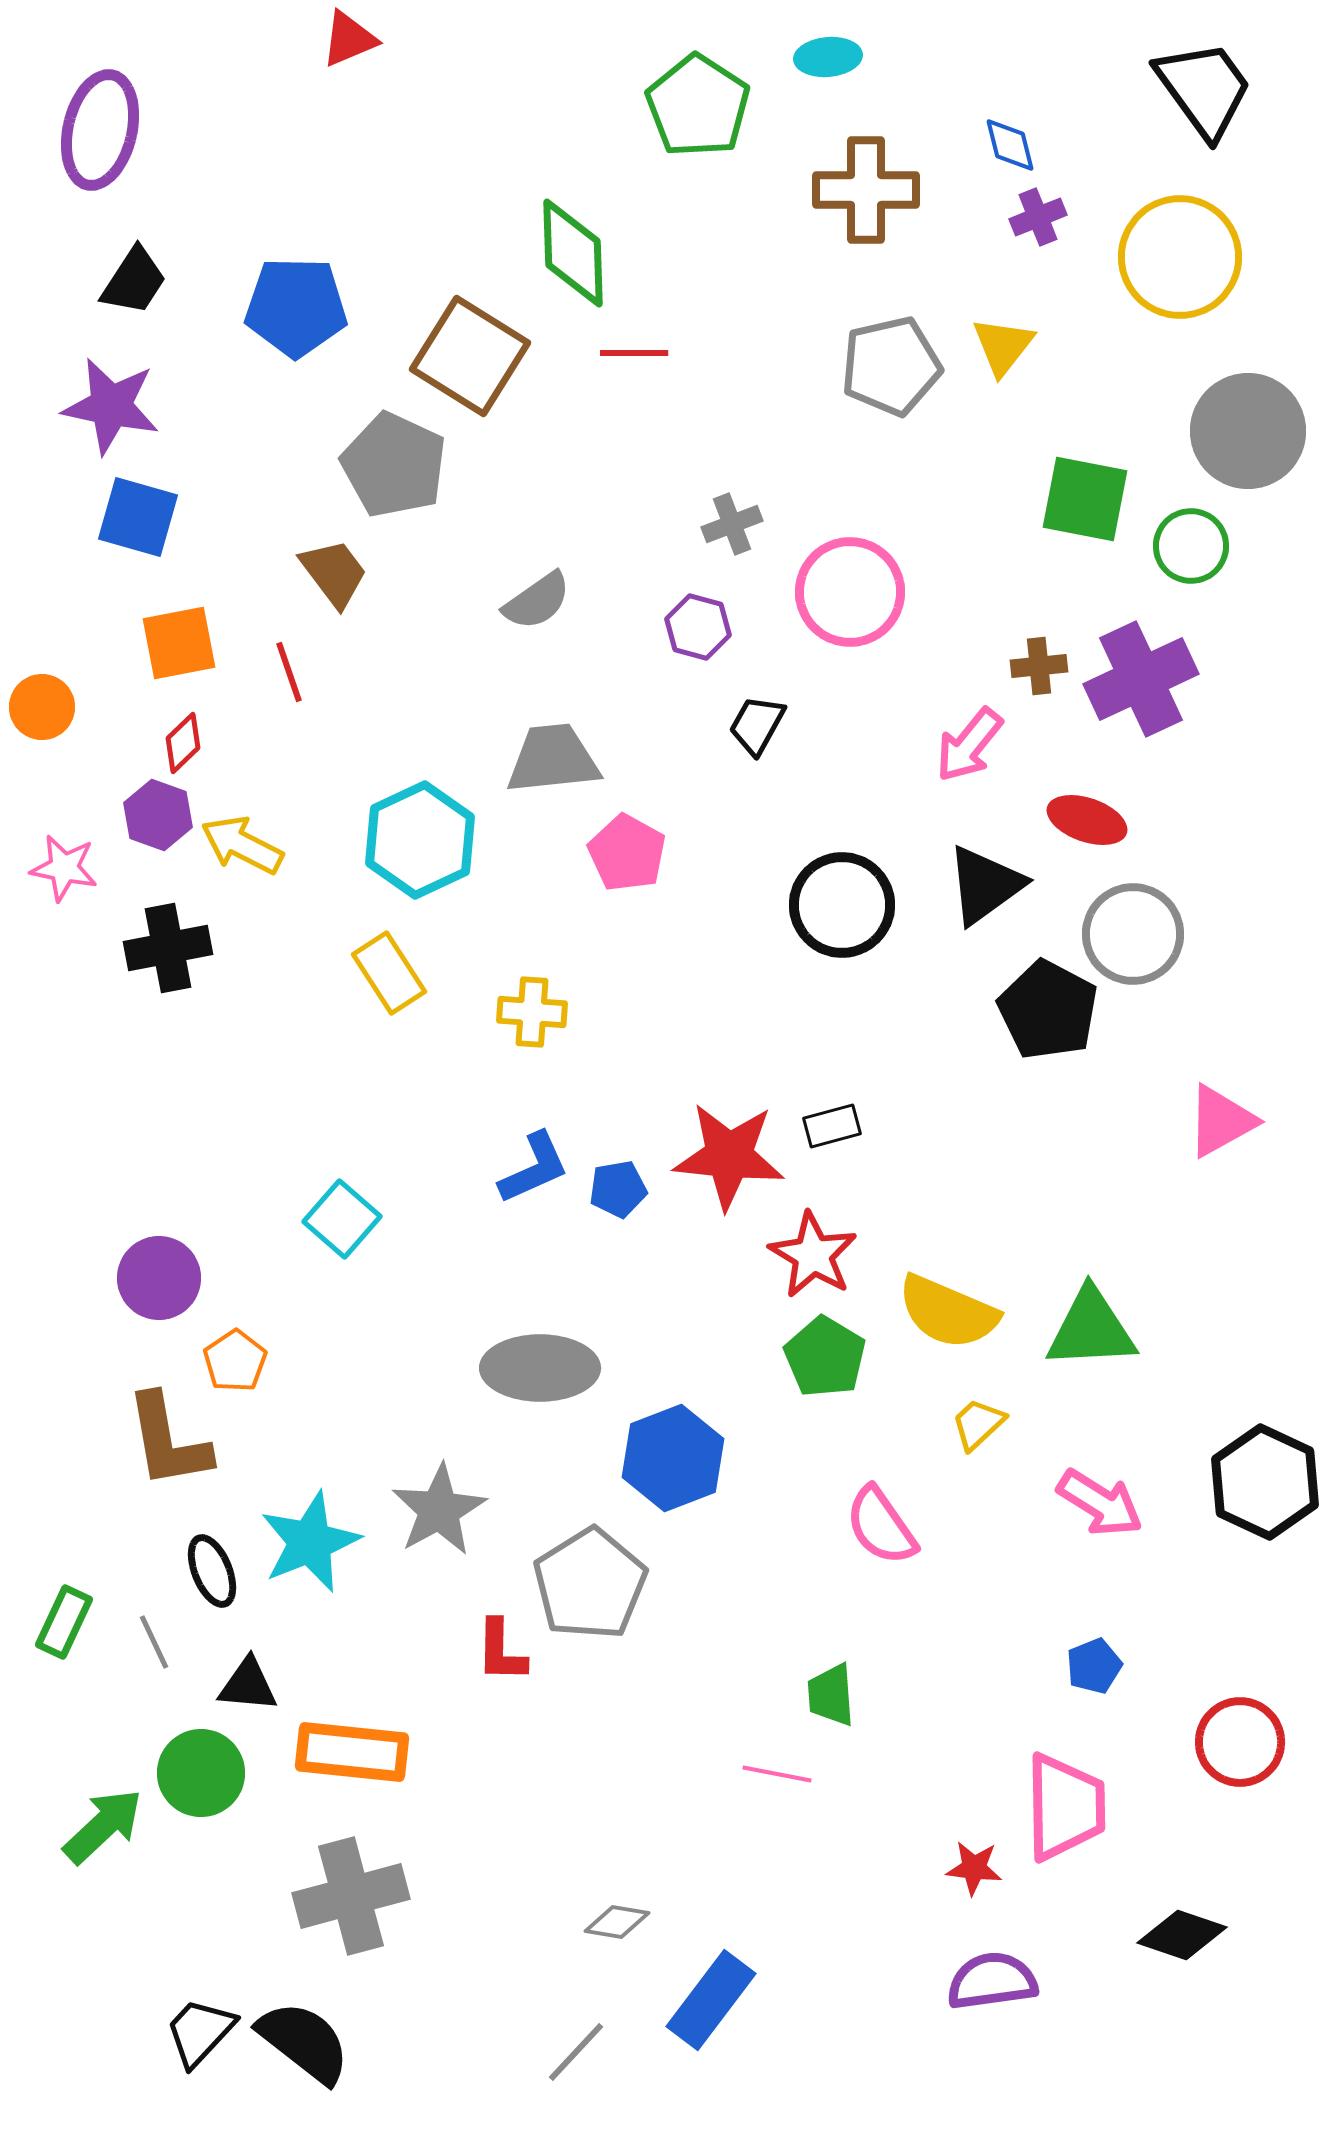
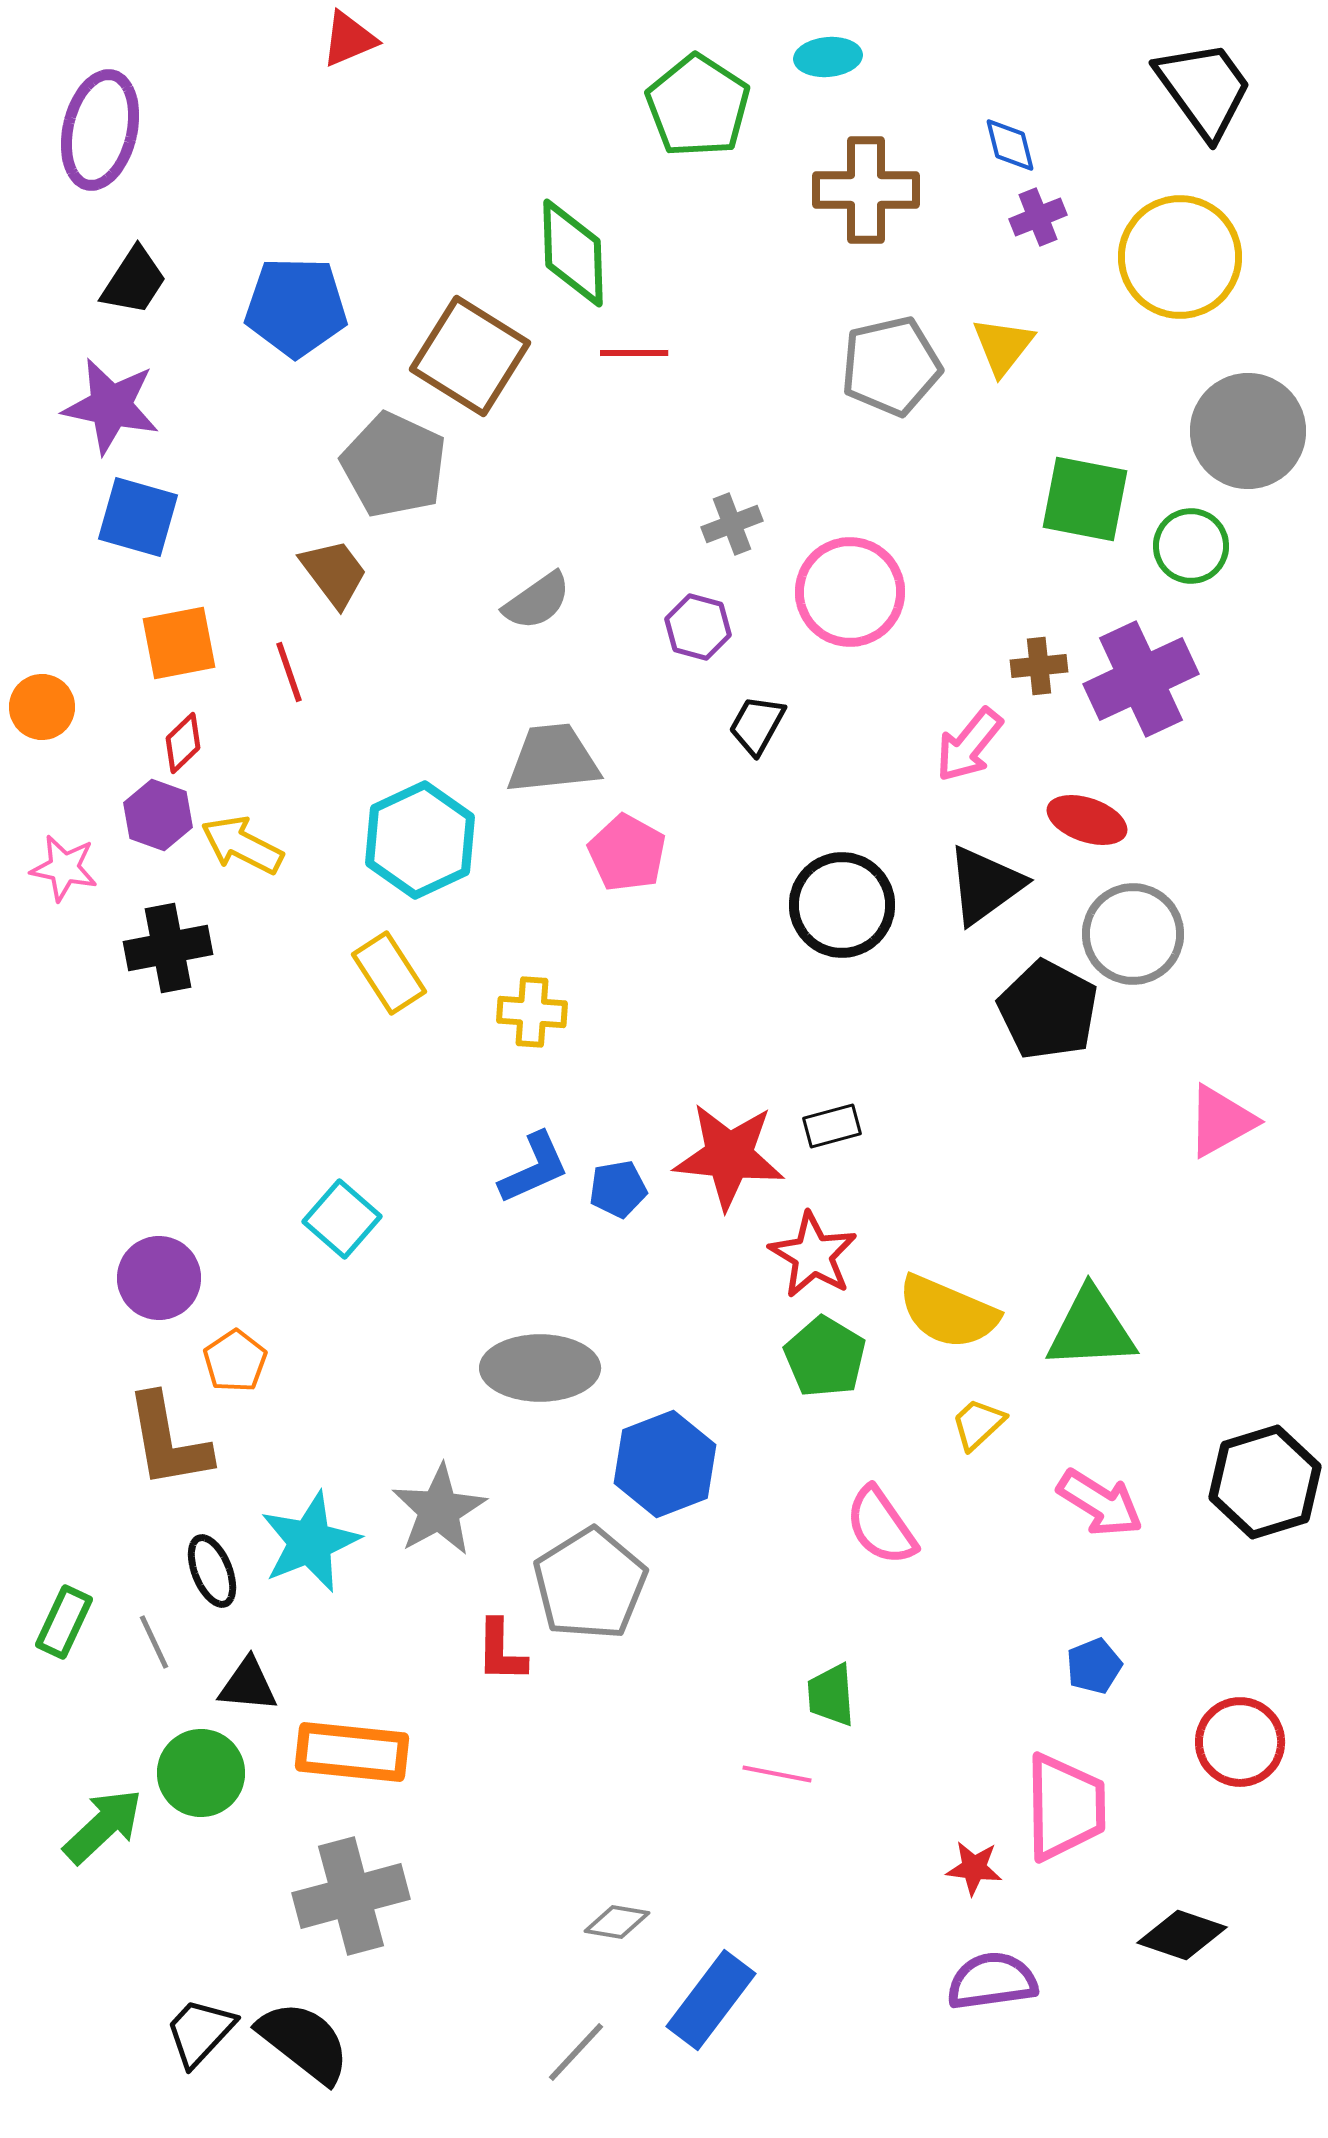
blue hexagon at (673, 1458): moved 8 px left, 6 px down
black hexagon at (1265, 1482): rotated 18 degrees clockwise
